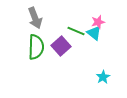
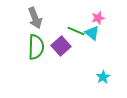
pink star: moved 4 px up
cyan triangle: moved 2 px left
